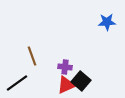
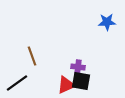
purple cross: moved 13 px right
black square: rotated 30 degrees counterclockwise
